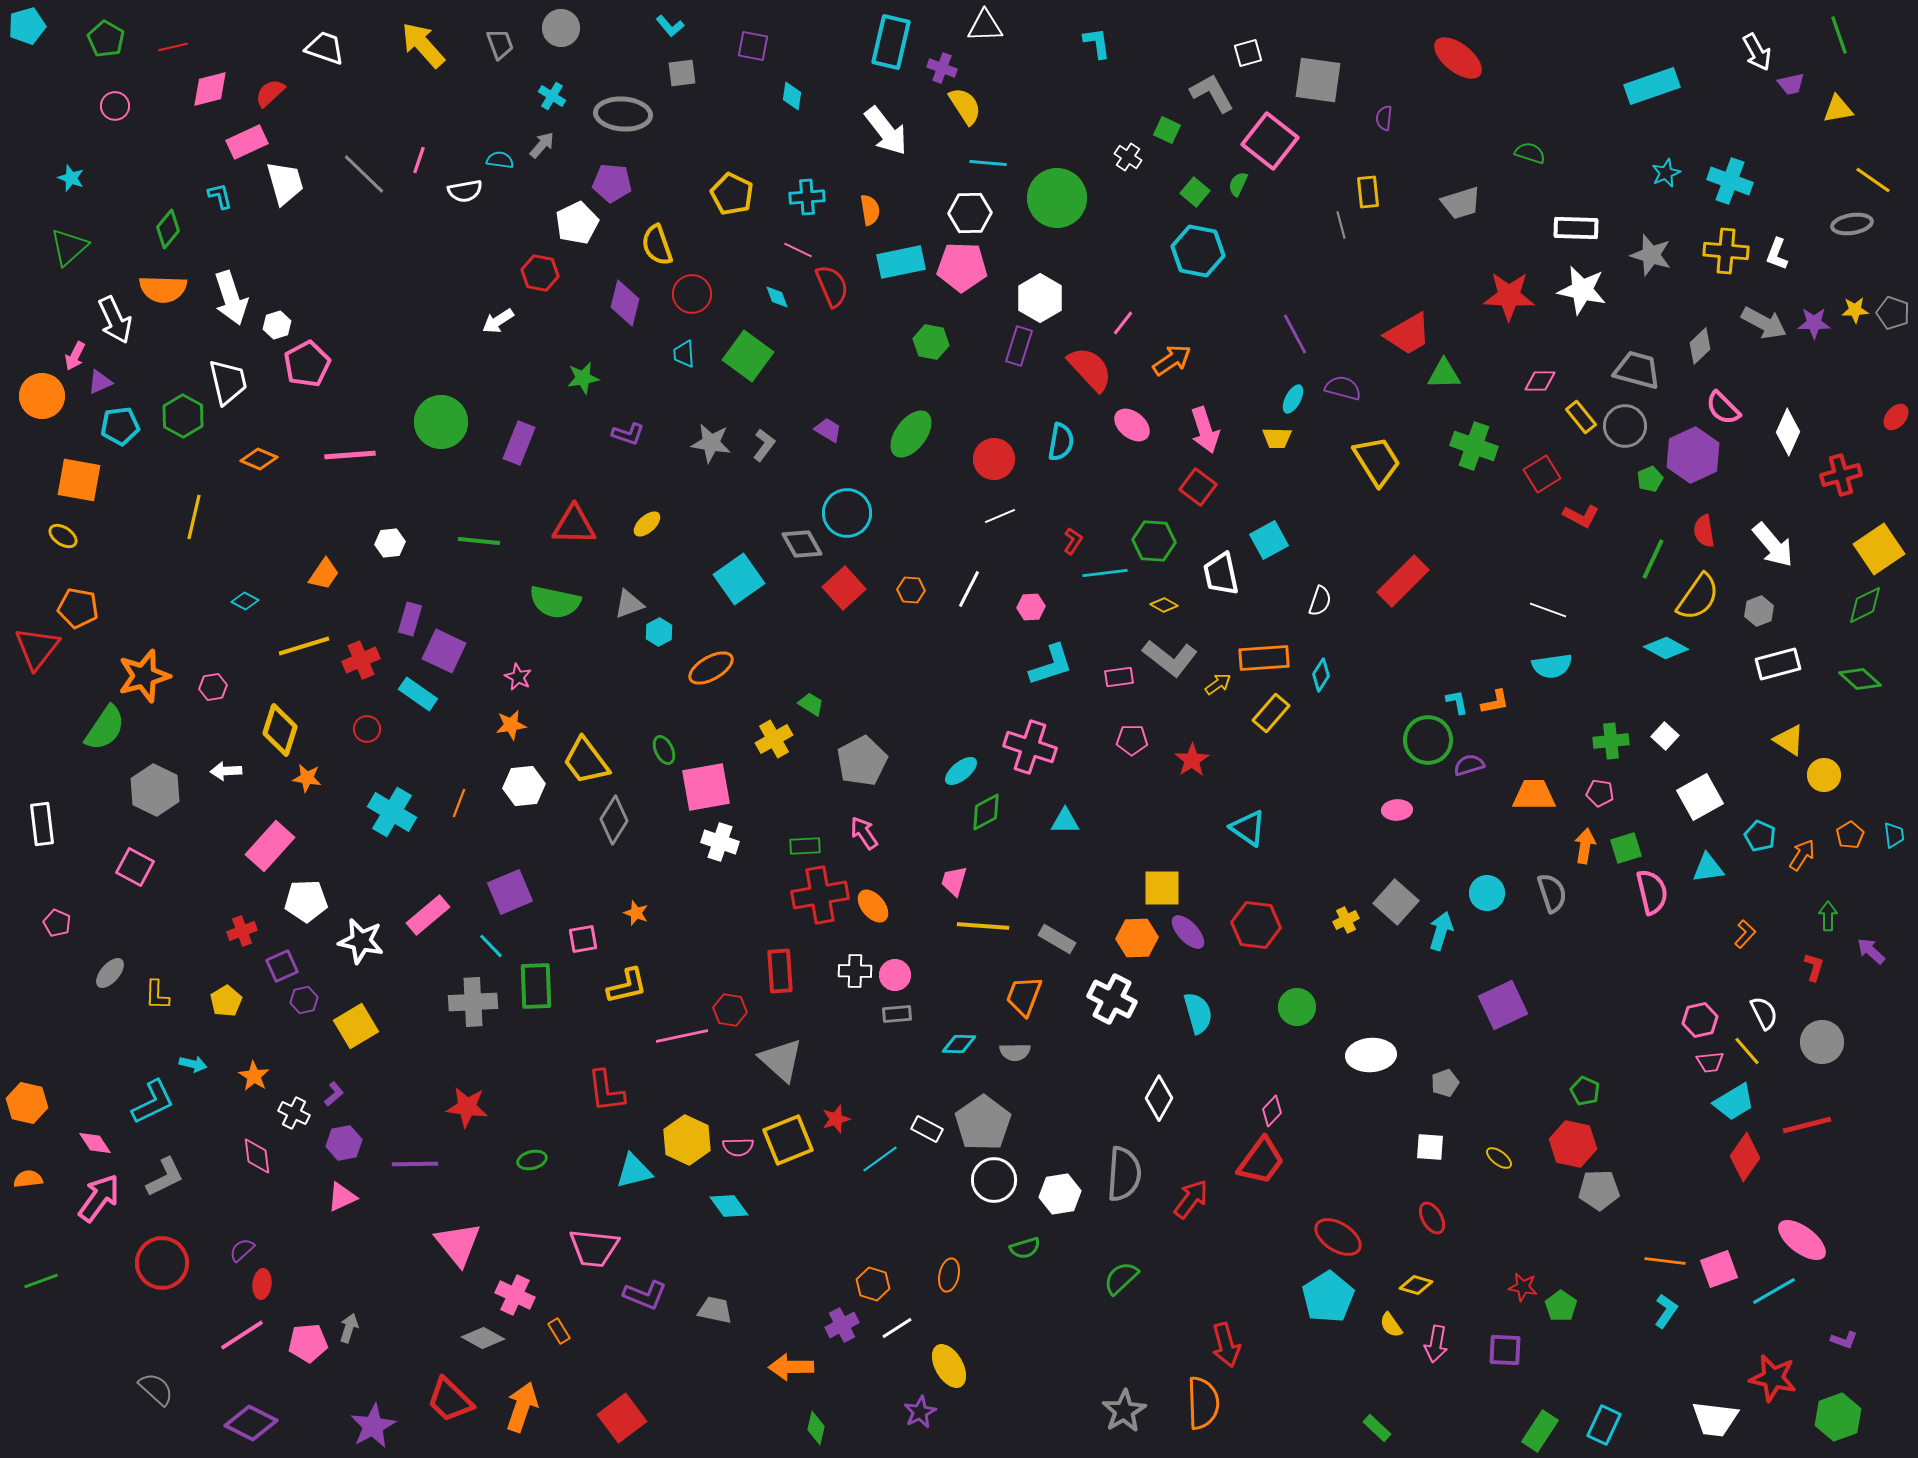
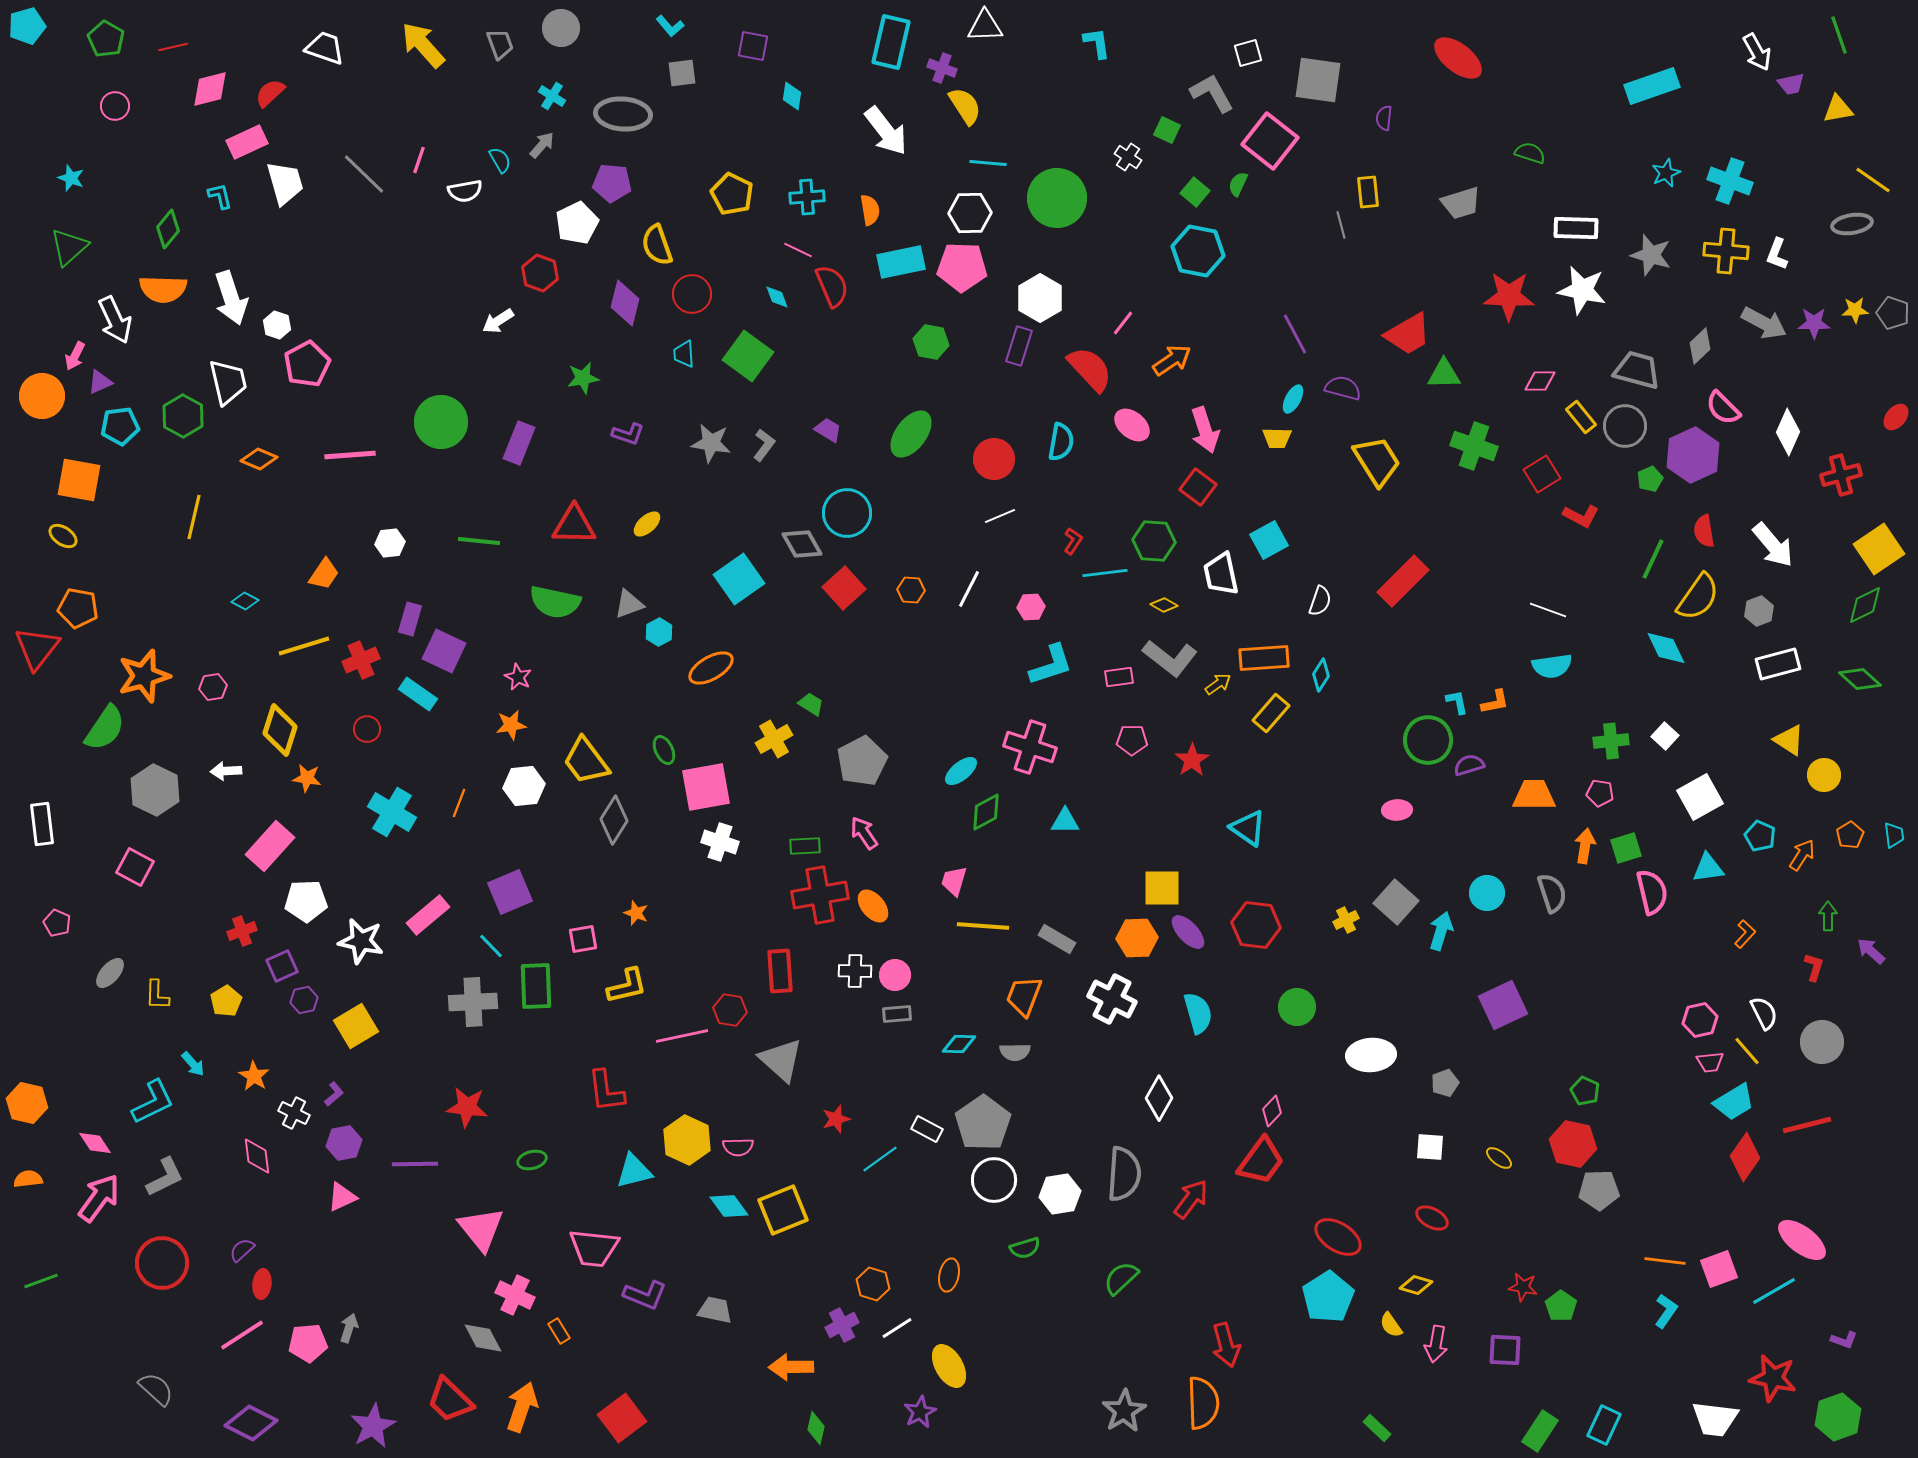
cyan semicircle at (500, 160): rotated 52 degrees clockwise
red hexagon at (540, 273): rotated 9 degrees clockwise
white hexagon at (277, 325): rotated 24 degrees counterclockwise
cyan diamond at (1666, 648): rotated 36 degrees clockwise
cyan arrow at (193, 1064): rotated 36 degrees clockwise
yellow square at (788, 1140): moved 5 px left, 70 px down
red ellipse at (1432, 1218): rotated 32 degrees counterclockwise
pink triangle at (458, 1244): moved 23 px right, 15 px up
gray diamond at (483, 1338): rotated 33 degrees clockwise
